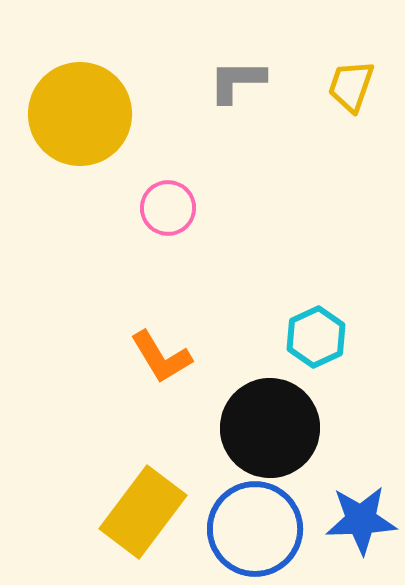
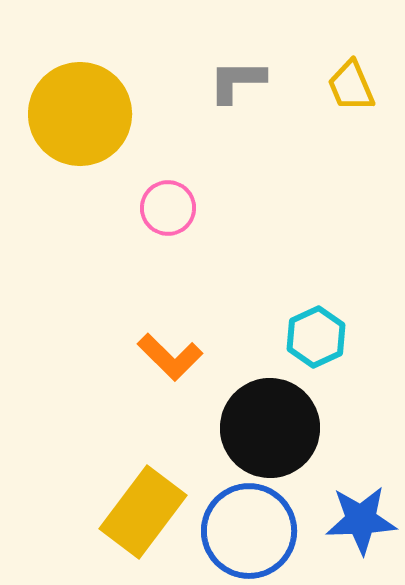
yellow trapezoid: rotated 42 degrees counterclockwise
orange L-shape: moved 9 px right; rotated 14 degrees counterclockwise
blue circle: moved 6 px left, 2 px down
